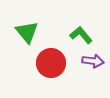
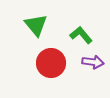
green triangle: moved 9 px right, 7 px up
purple arrow: moved 1 px down
